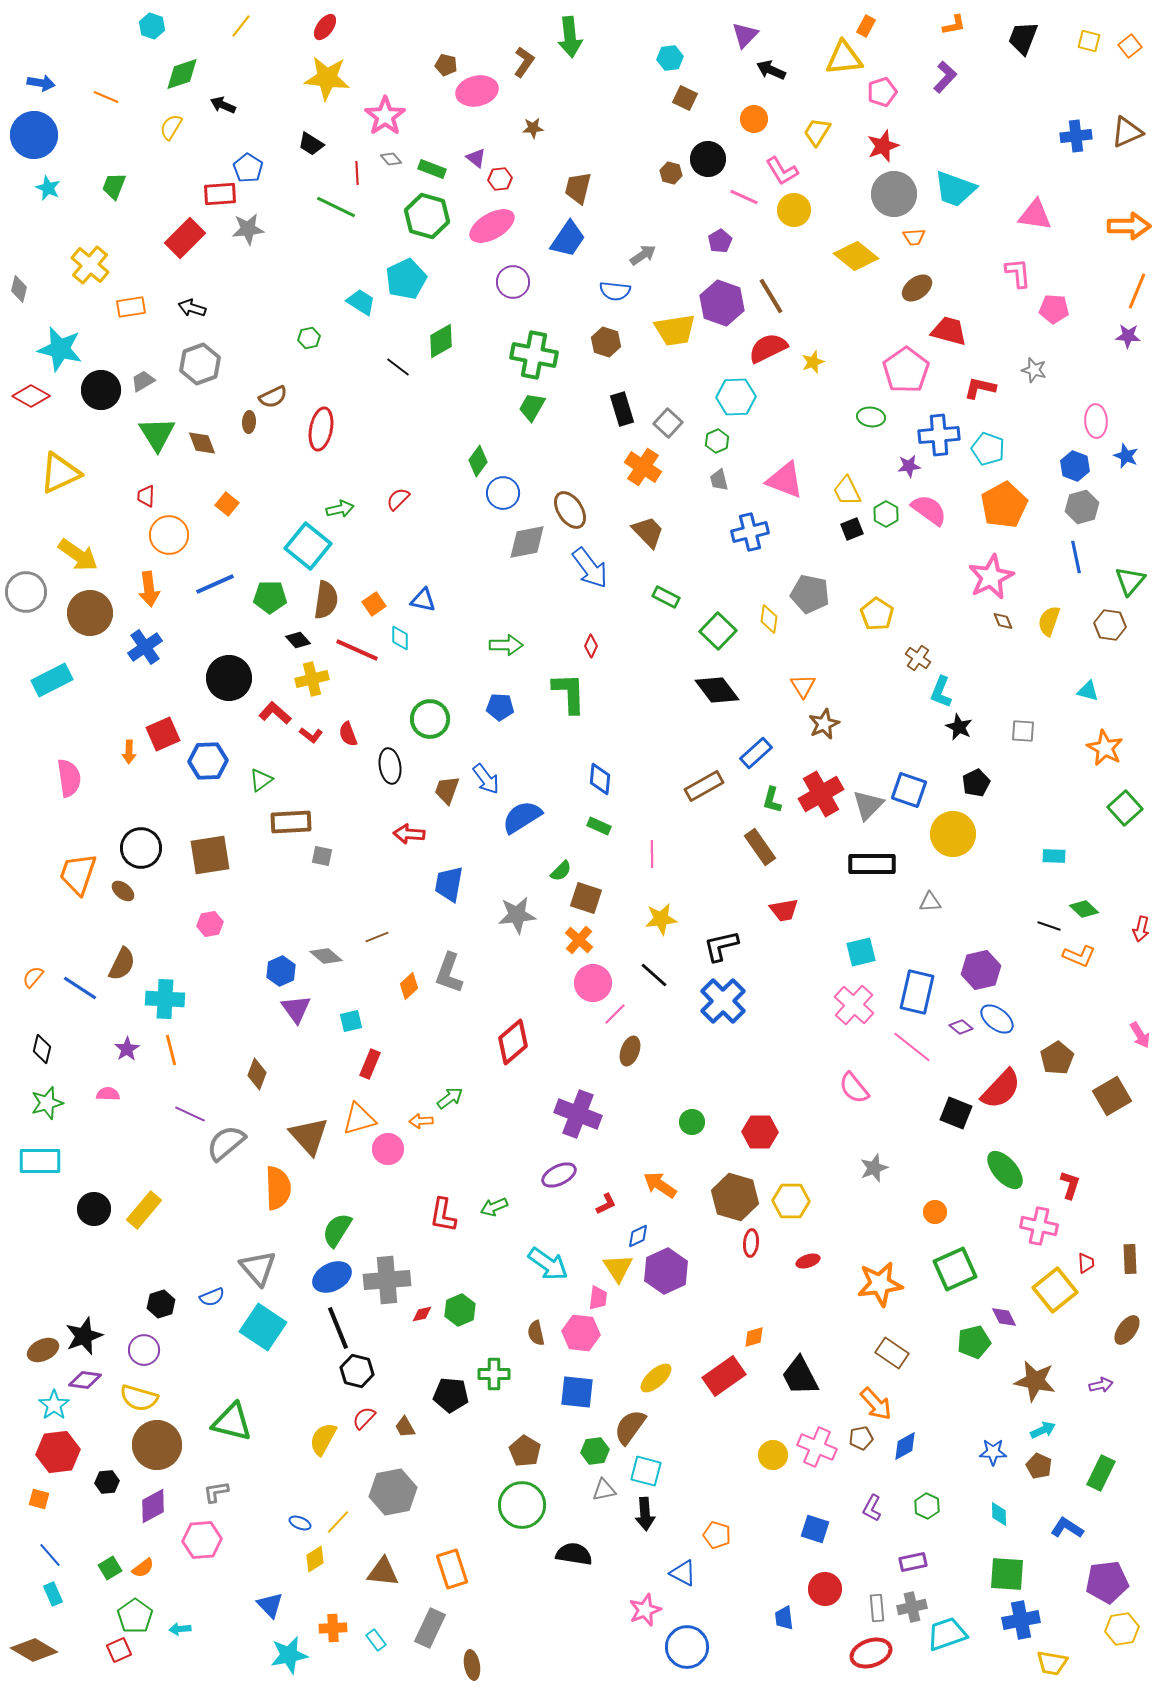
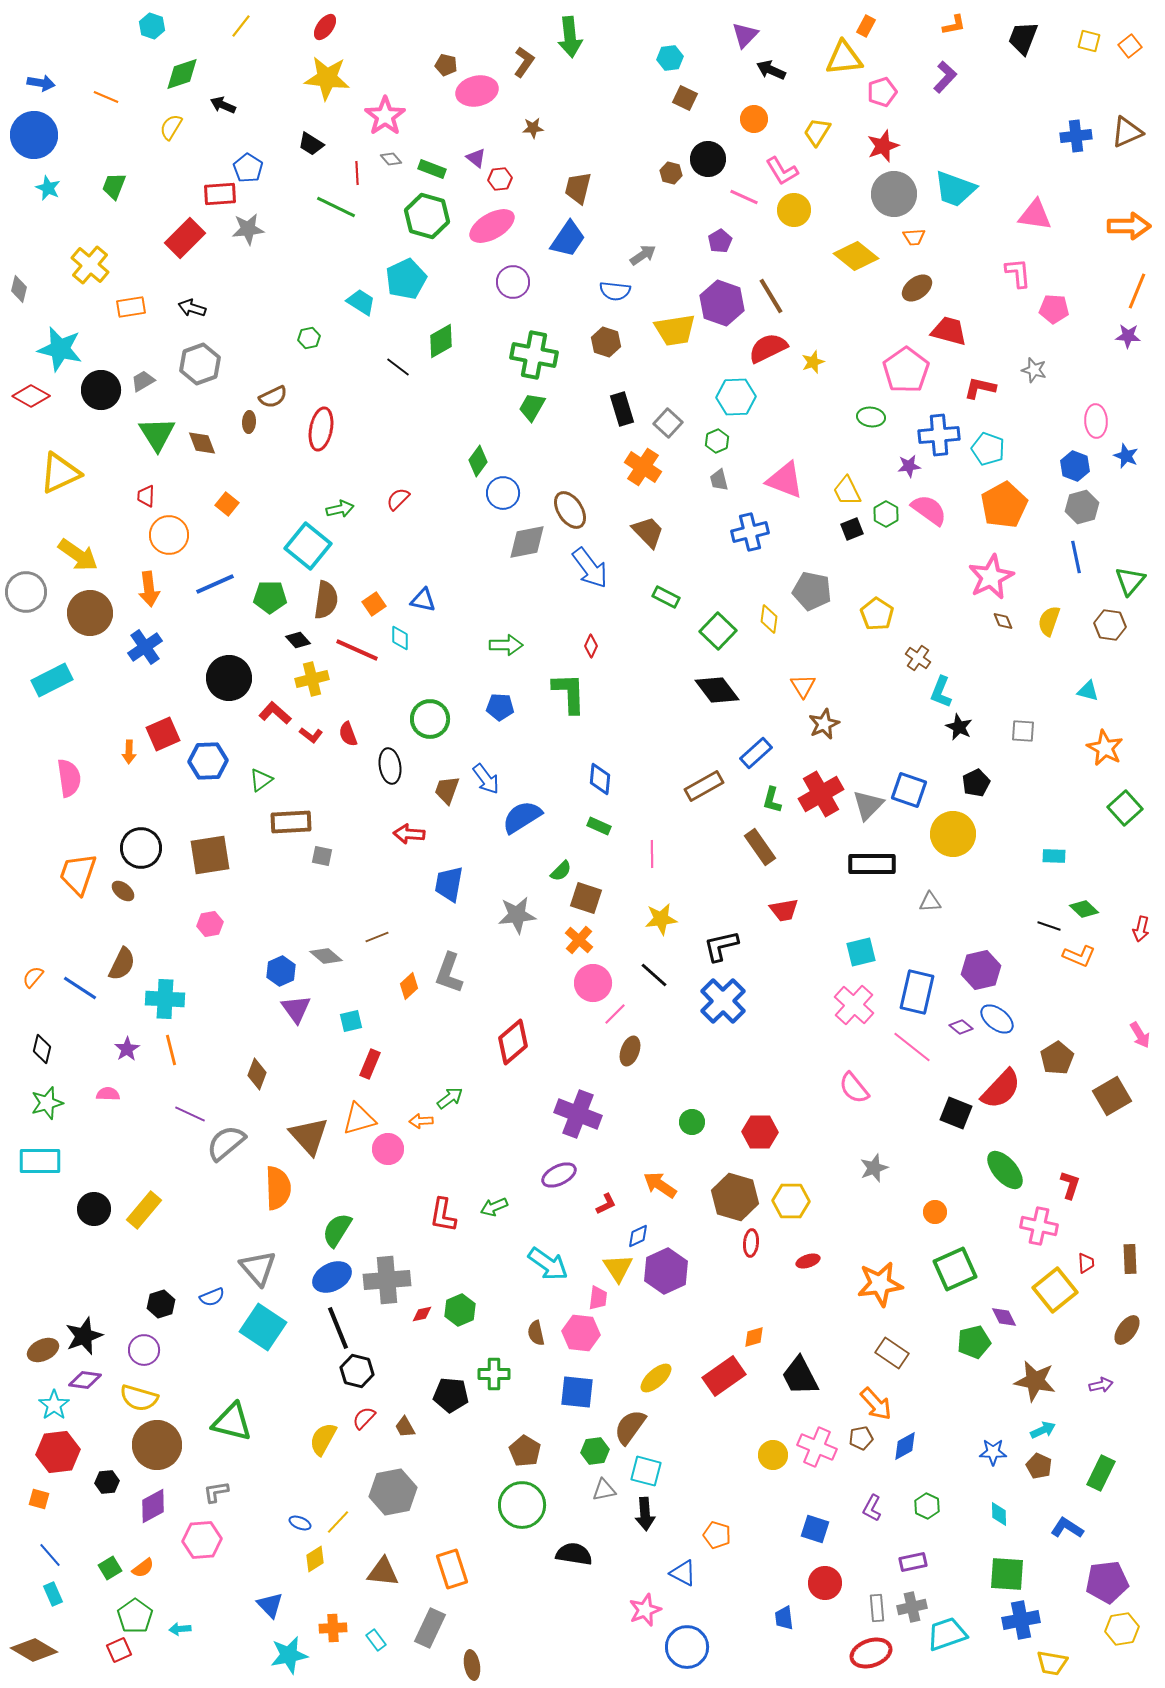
gray pentagon at (810, 594): moved 2 px right, 3 px up
red circle at (825, 1589): moved 6 px up
